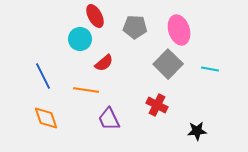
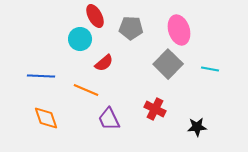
gray pentagon: moved 4 px left, 1 px down
blue line: moved 2 px left; rotated 60 degrees counterclockwise
orange line: rotated 15 degrees clockwise
red cross: moved 2 px left, 4 px down
black star: moved 4 px up
